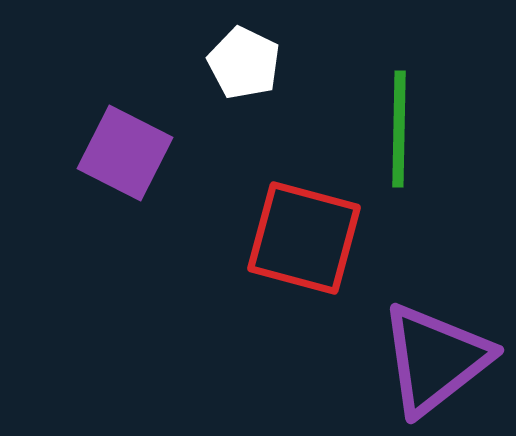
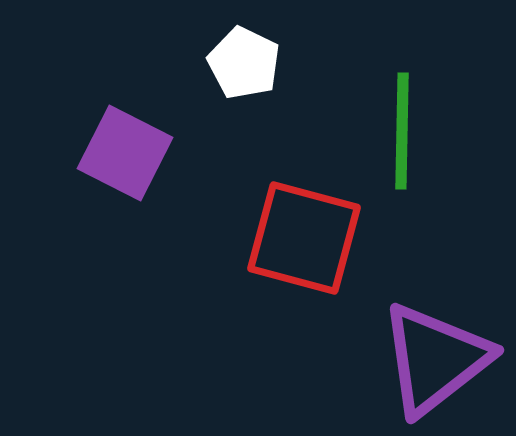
green line: moved 3 px right, 2 px down
